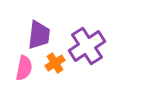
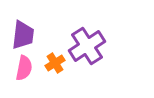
purple trapezoid: moved 16 px left
